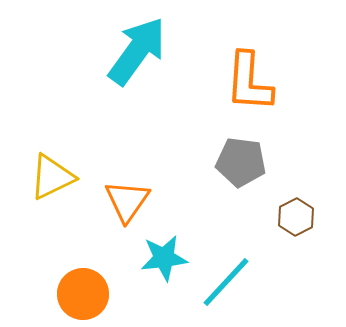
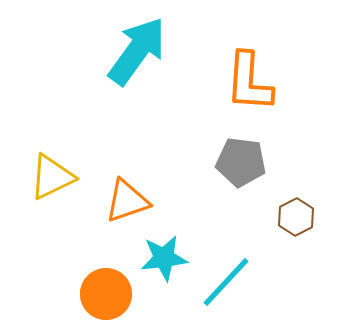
orange triangle: rotated 36 degrees clockwise
orange circle: moved 23 px right
